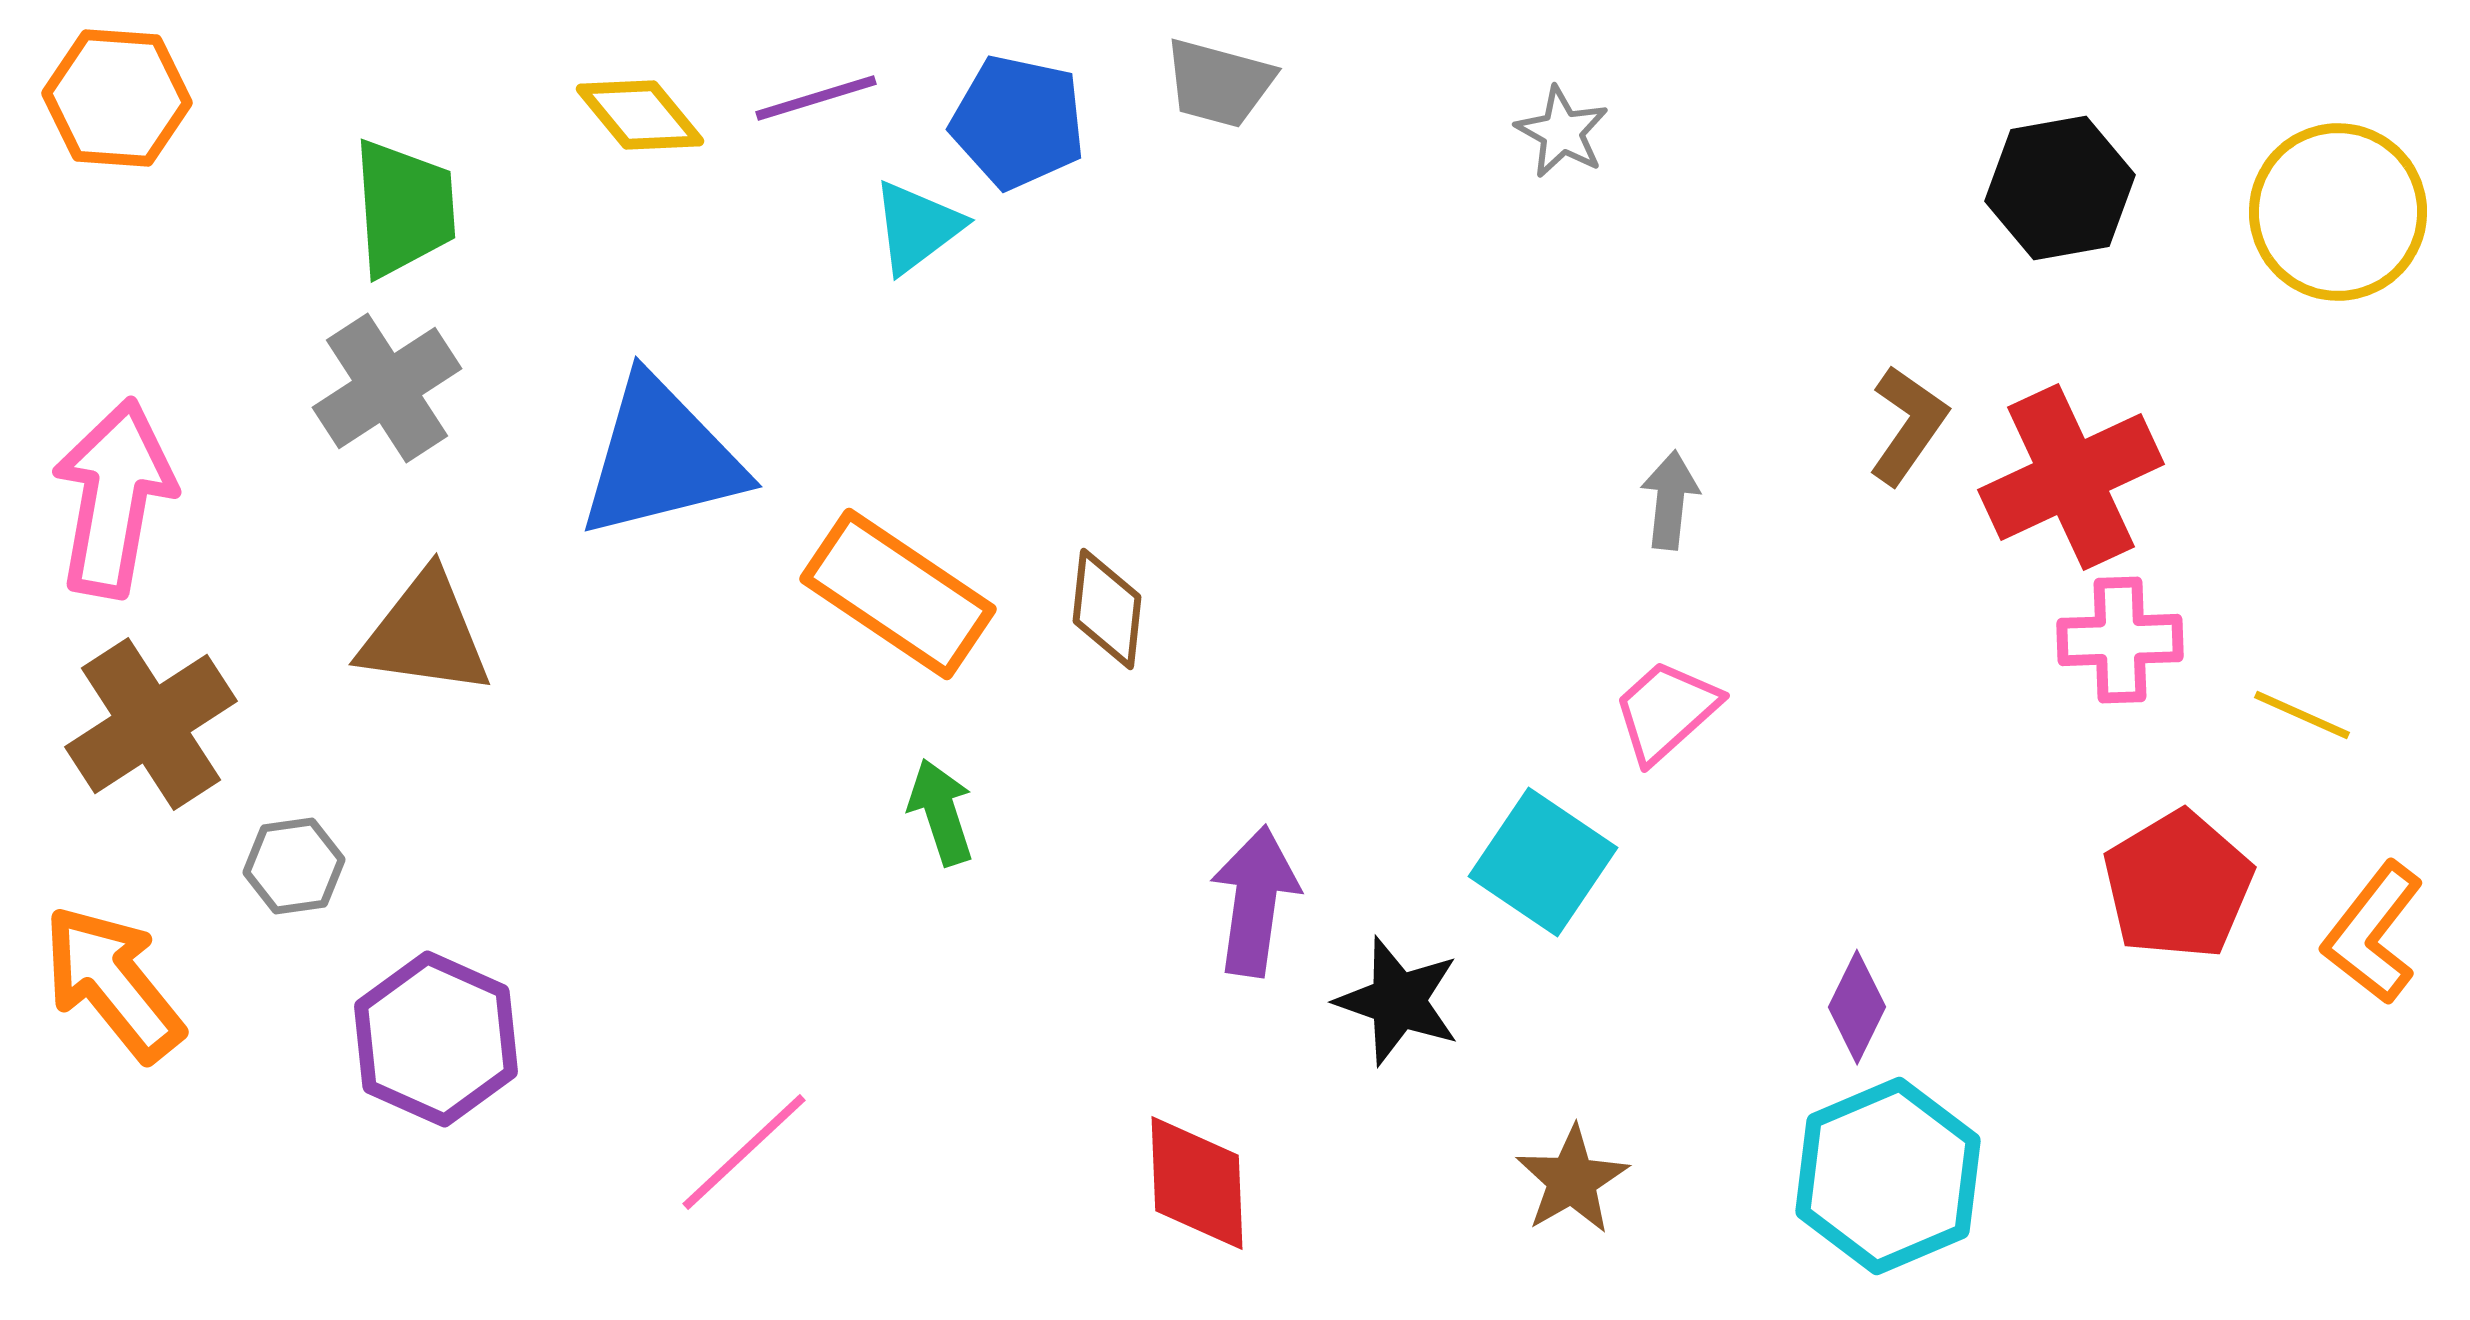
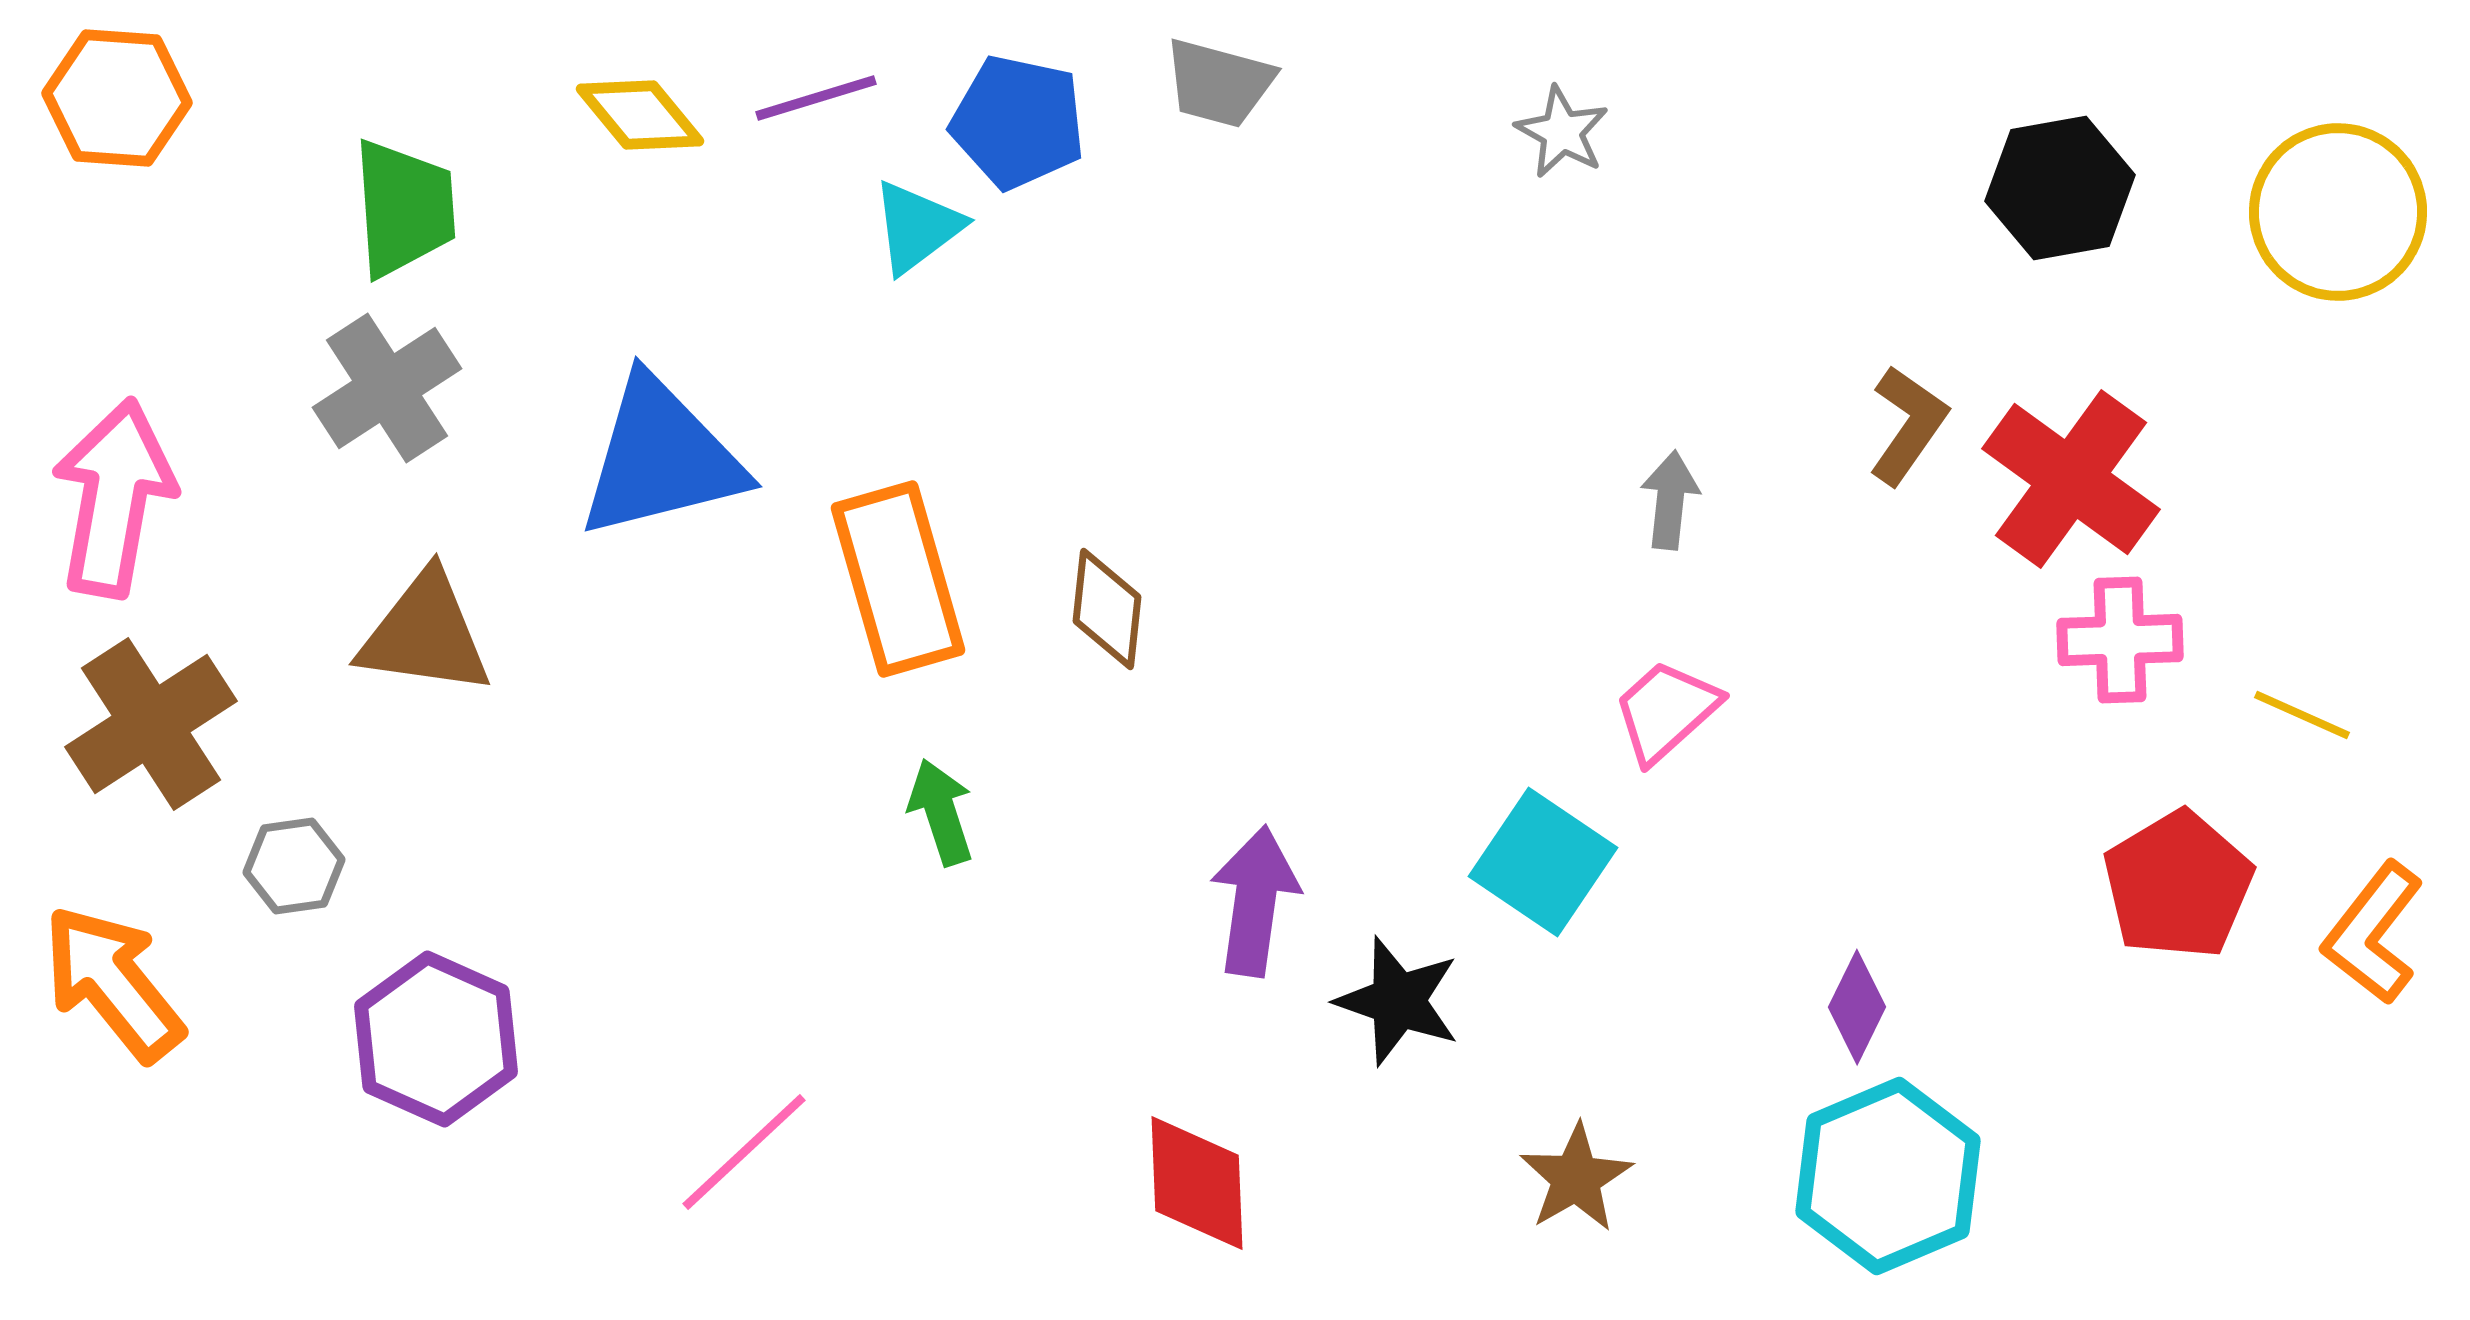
red cross: moved 2 px down; rotated 29 degrees counterclockwise
orange rectangle: moved 15 px up; rotated 40 degrees clockwise
brown star: moved 4 px right, 2 px up
